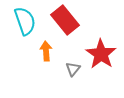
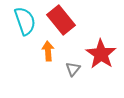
red rectangle: moved 4 px left
orange arrow: moved 2 px right
